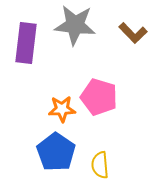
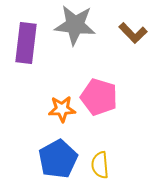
blue pentagon: moved 2 px right, 7 px down; rotated 9 degrees clockwise
